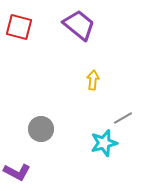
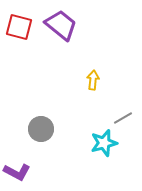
purple trapezoid: moved 18 px left
